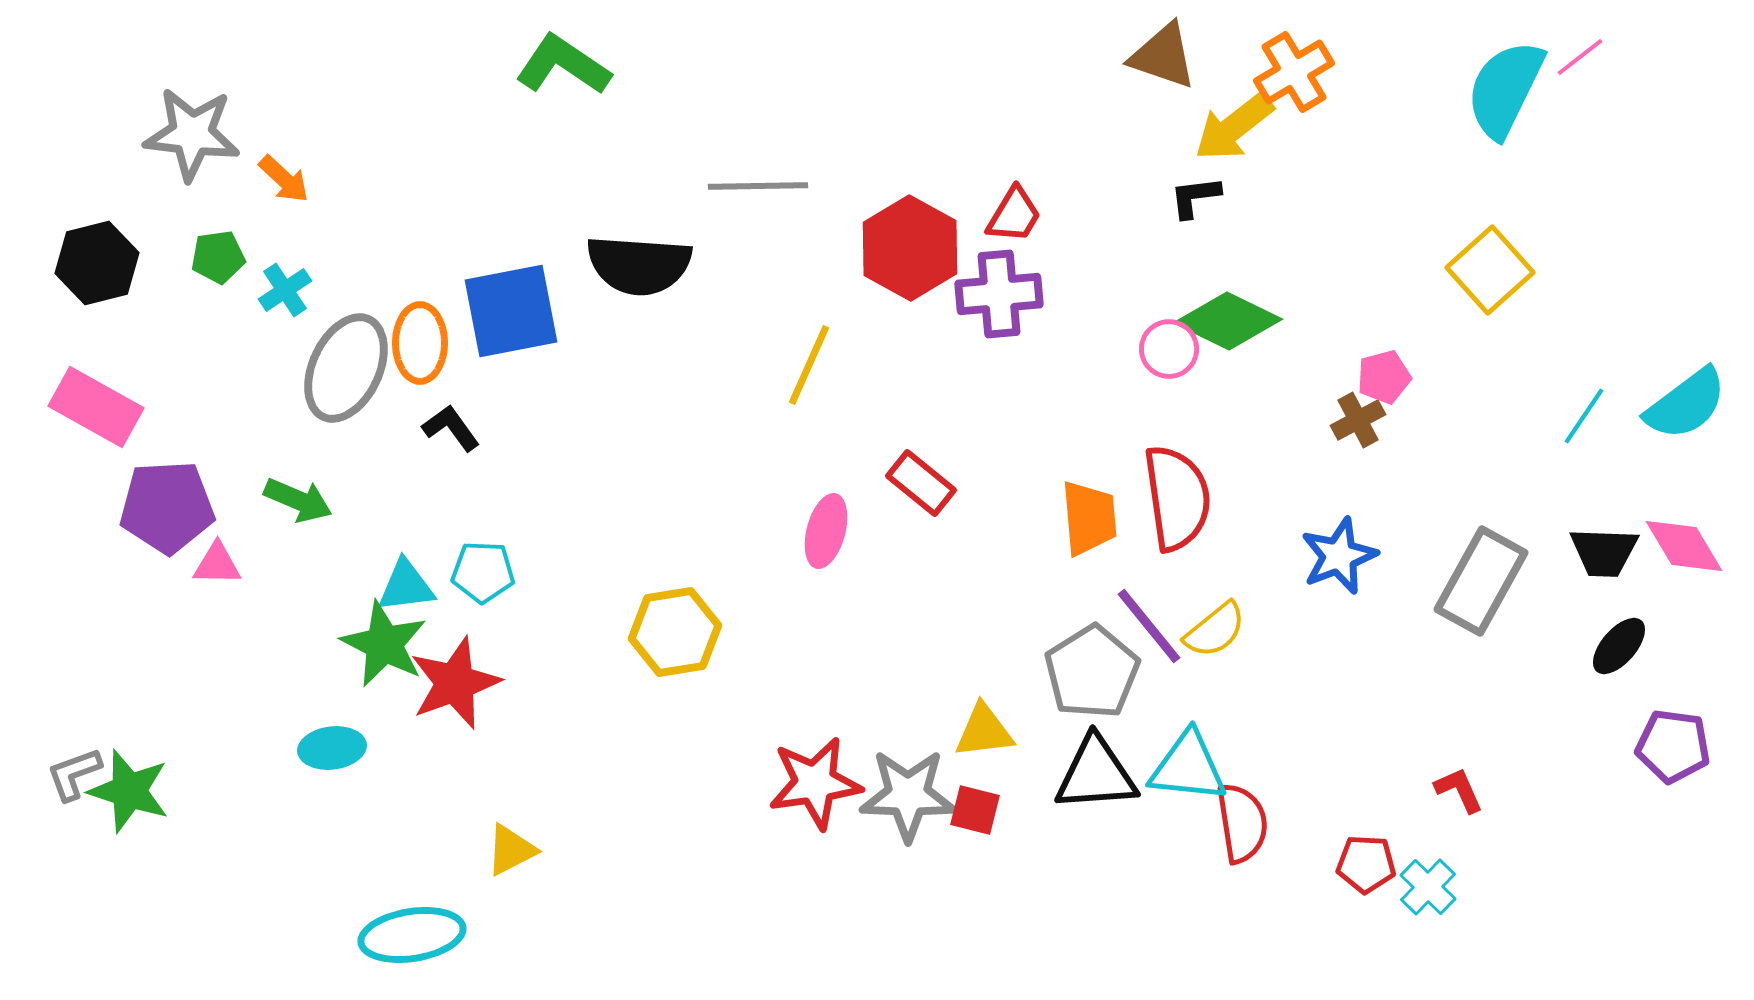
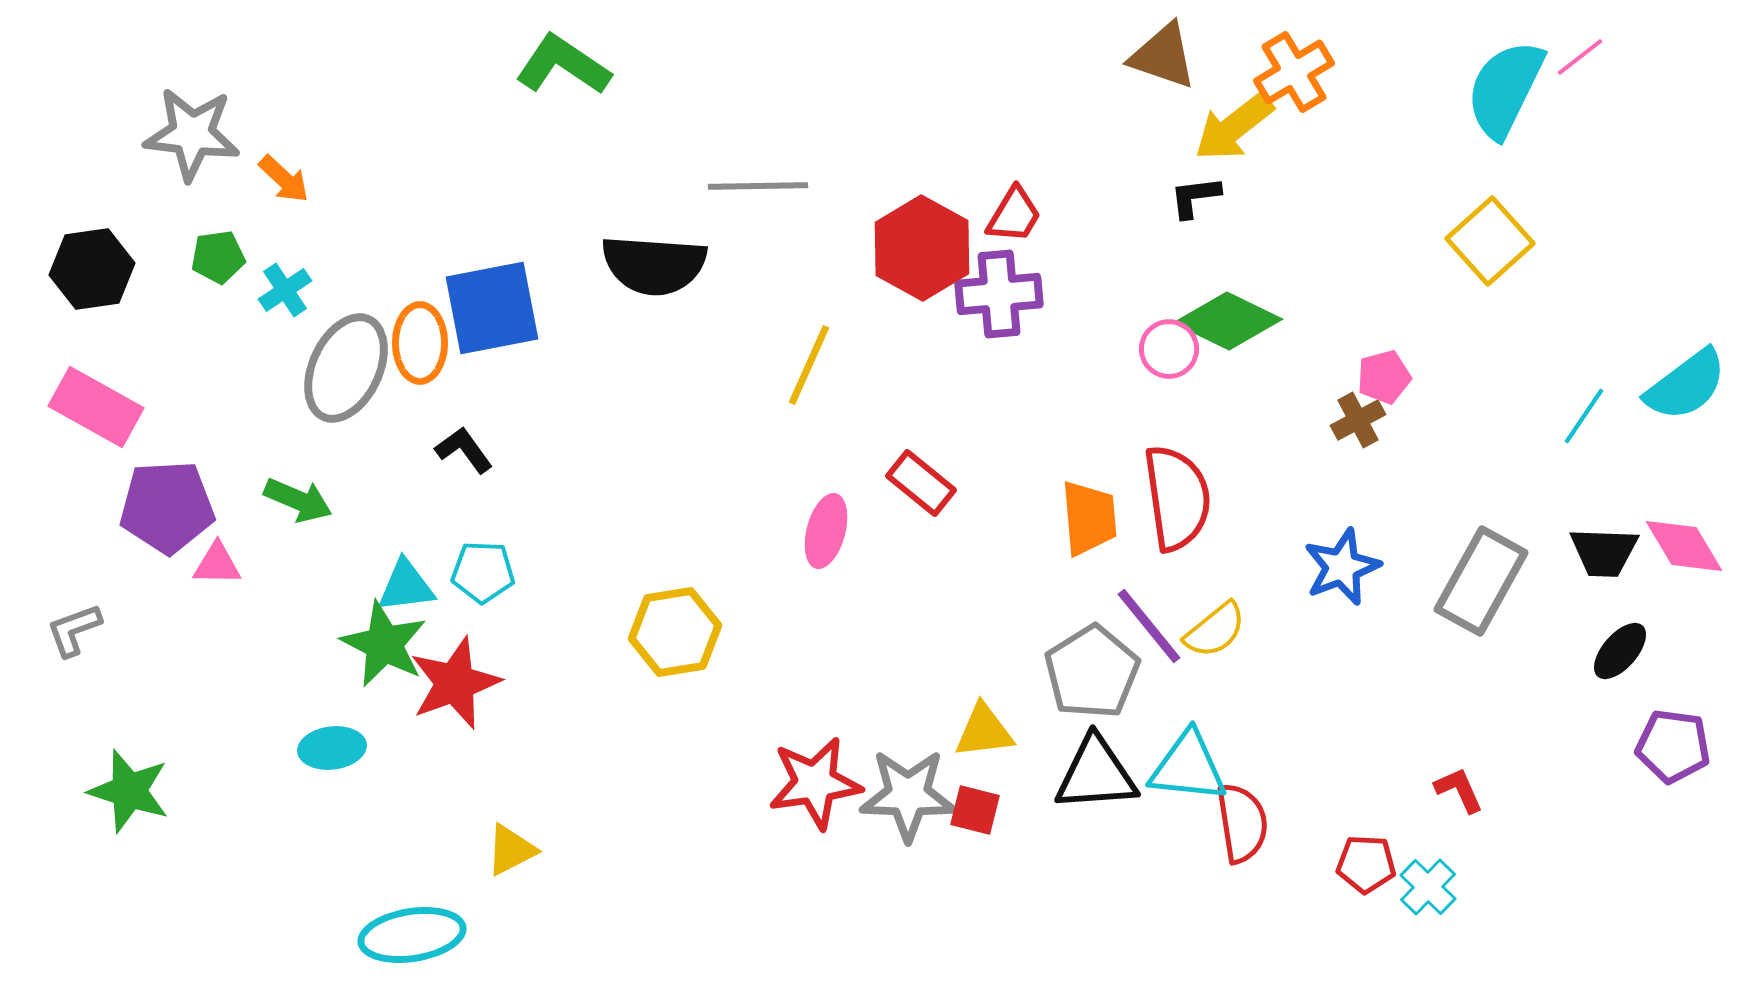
red hexagon at (910, 248): moved 12 px right
black hexagon at (97, 263): moved 5 px left, 6 px down; rotated 6 degrees clockwise
black semicircle at (639, 265): moved 15 px right
yellow square at (1490, 270): moved 29 px up
blue square at (511, 311): moved 19 px left, 3 px up
cyan semicircle at (1686, 404): moved 19 px up
black L-shape at (451, 428): moved 13 px right, 22 px down
blue star at (1339, 556): moved 3 px right, 11 px down
black ellipse at (1619, 646): moved 1 px right, 5 px down
gray L-shape at (74, 774): moved 144 px up
